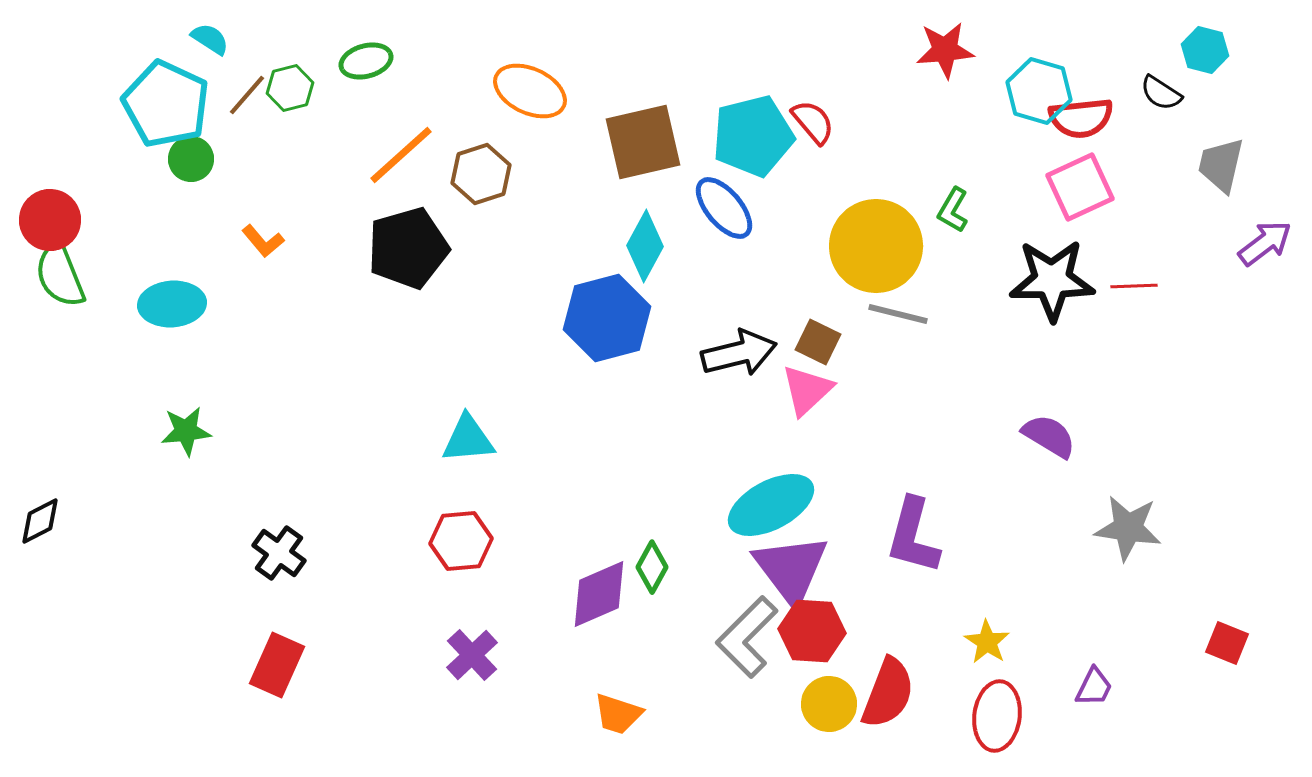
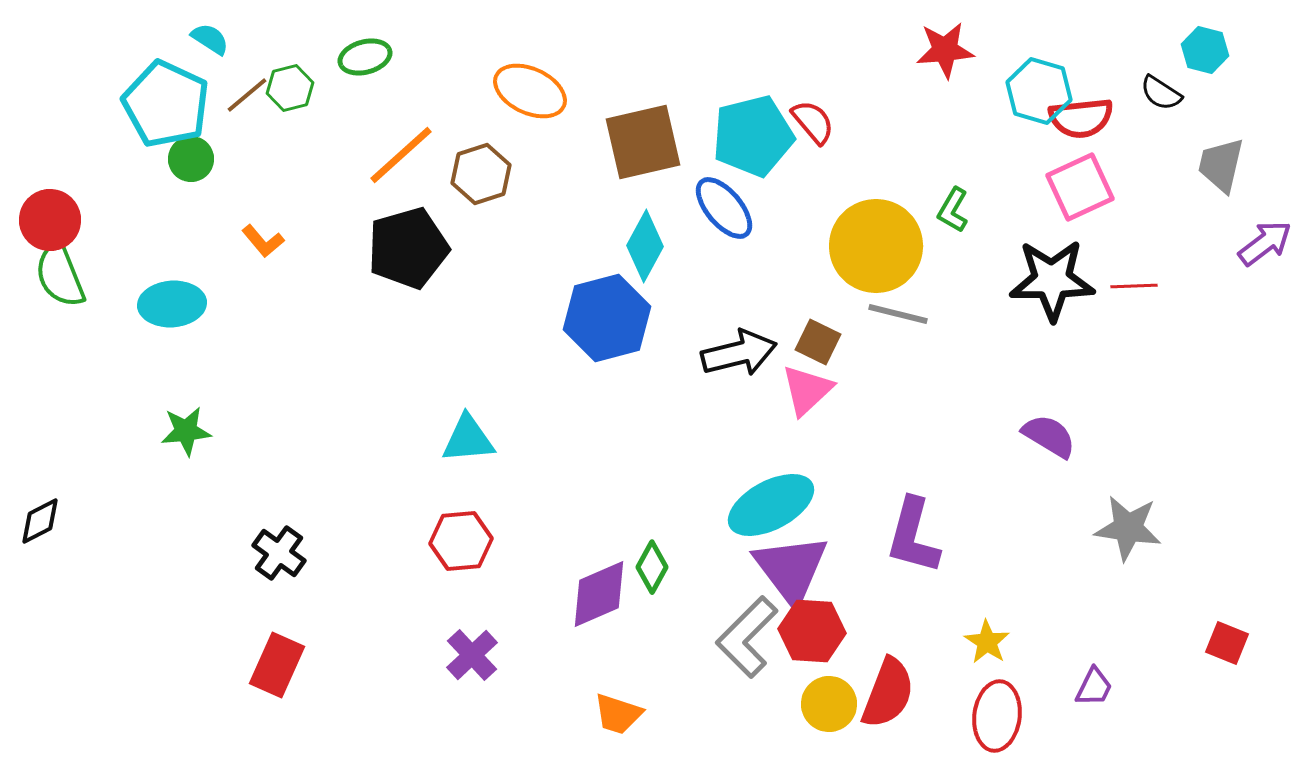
green ellipse at (366, 61): moved 1 px left, 4 px up
brown line at (247, 95): rotated 9 degrees clockwise
